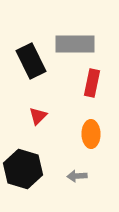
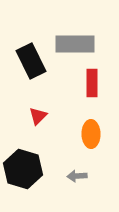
red rectangle: rotated 12 degrees counterclockwise
